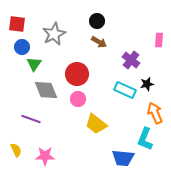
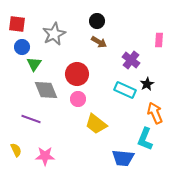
black star: rotated 16 degrees counterclockwise
